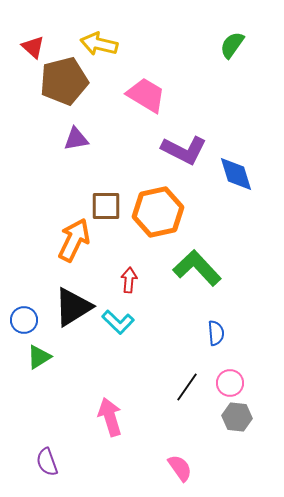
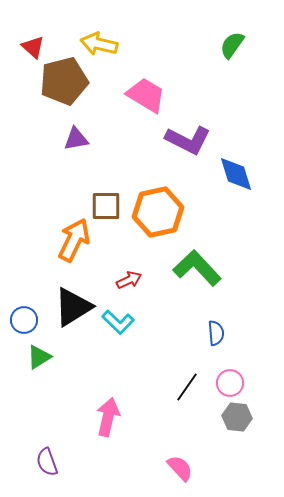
purple L-shape: moved 4 px right, 10 px up
red arrow: rotated 60 degrees clockwise
pink arrow: moved 2 px left; rotated 30 degrees clockwise
pink semicircle: rotated 8 degrees counterclockwise
